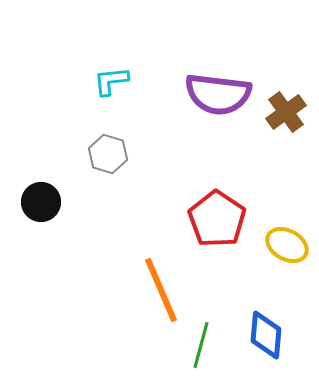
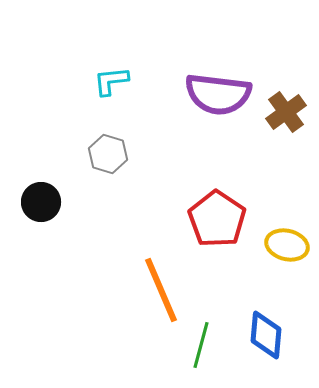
yellow ellipse: rotated 15 degrees counterclockwise
